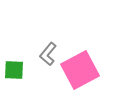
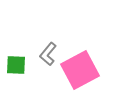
green square: moved 2 px right, 5 px up
